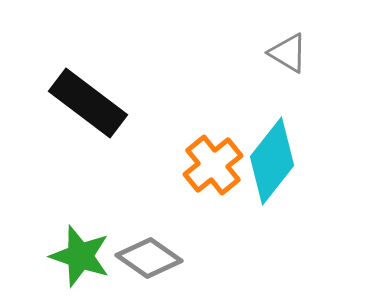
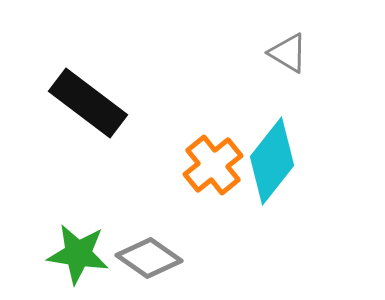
green star: moved 2 px left, 2 px up; rotated 10 degrees counterclockwise
